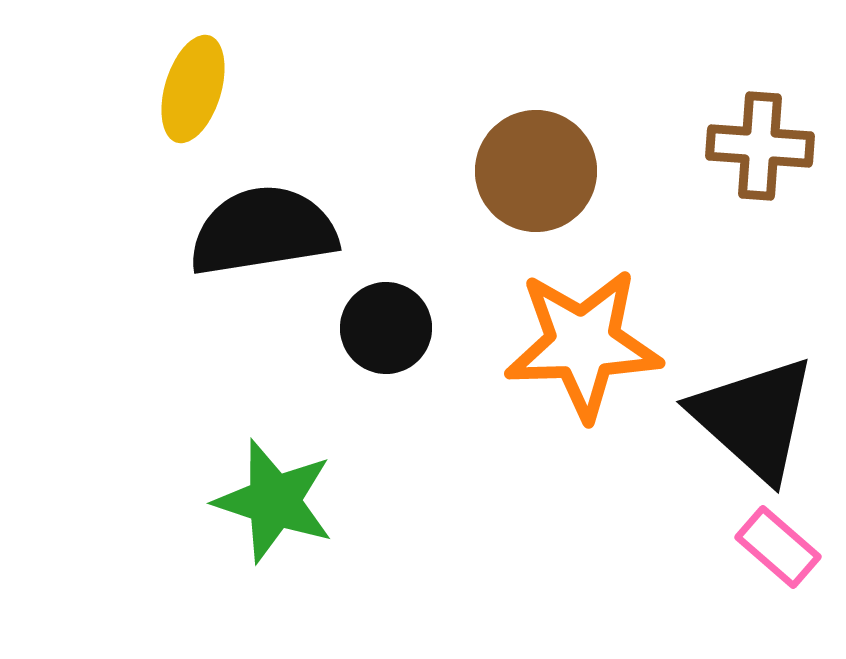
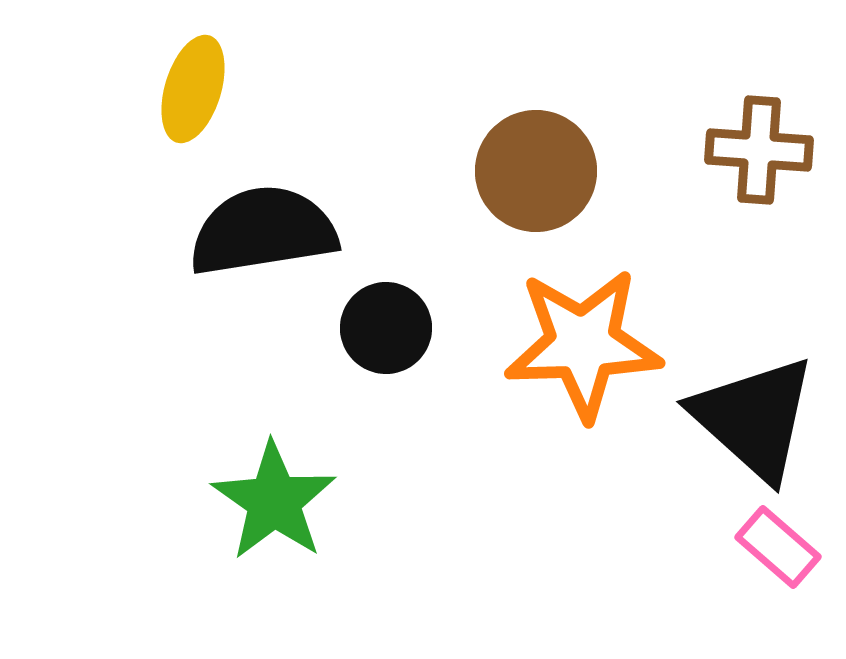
brown cross: moved 1 px left, 4 px down
green star: rotated 17 degrees clockwise
